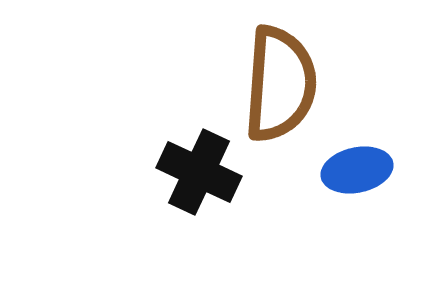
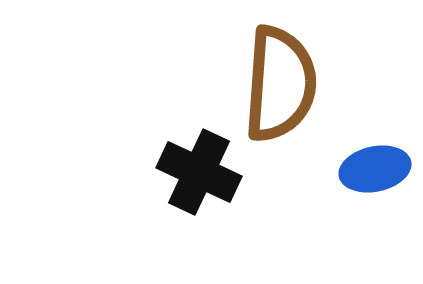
blue ellipse: moved 18 px right, 1 px up
